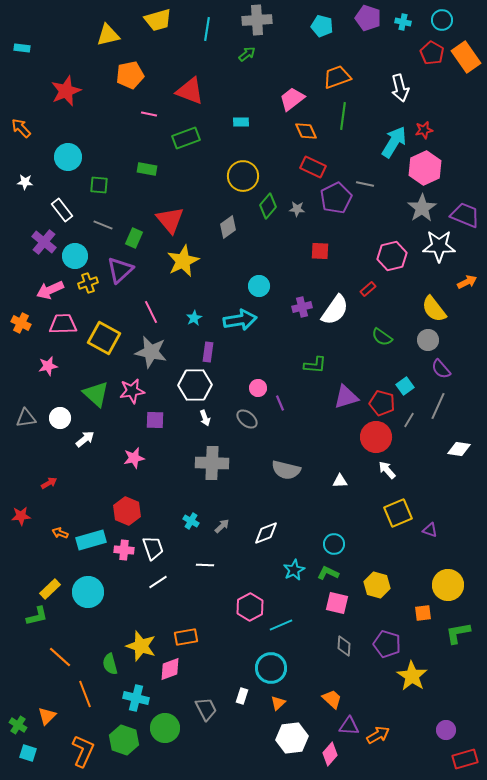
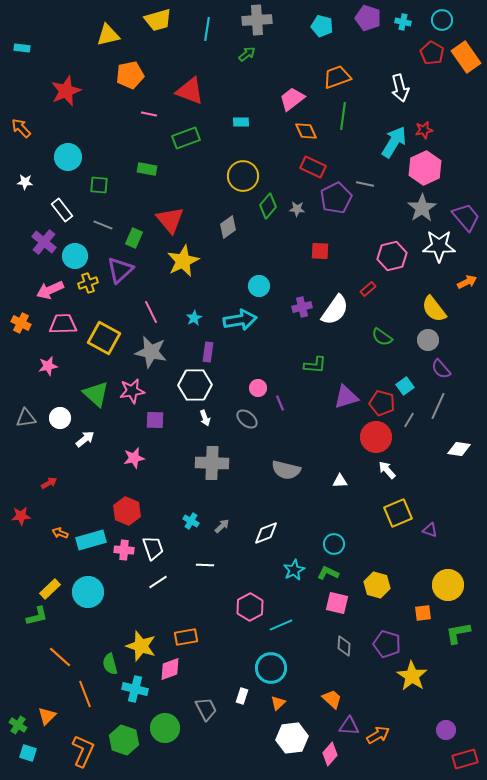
purple trapezoid at (465, 215): moved 1 px right, 2 px down; rotated 28 degrees clockwise
cyan cross at (136, 698): moved 1 px left, 9 px up
